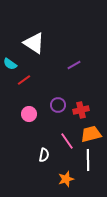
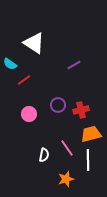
pink line: moved 7 px down
